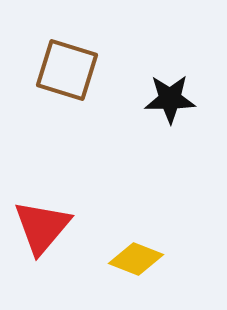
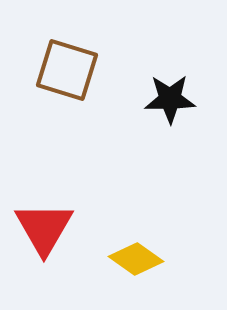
red triangle: moved 2 px right, 1 px down; rotated 10 degrees counterclockwise
yellow diamond: rotated 14 degrees clockwise
